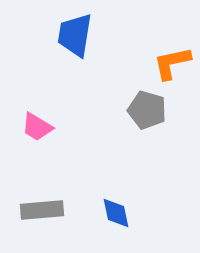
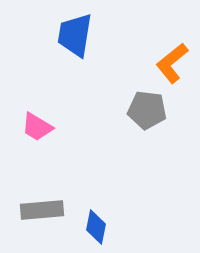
orange L-shape: rotated 27 degrees counterclockwise
gray pentagon: rotated 9 degrees counterclockwise
blue diamond: moved 20 px left, 14 px down; rotated 24 degrees clockwise
